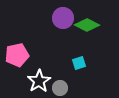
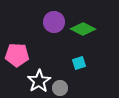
purple circle: moved 9 px left, 4 px down
green diamond: moved 4 px left, 4 px down
pink pentagon: rotated 15 degrees clockwise
